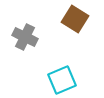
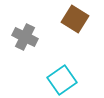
cyan square: rotated 12 degrees counterclockwise
